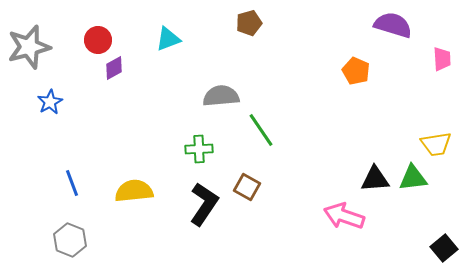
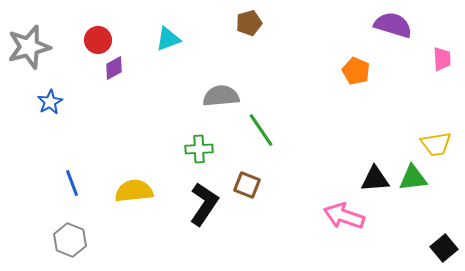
brown square: moved 2 px up; rotated 8 degrees counterclockwise
